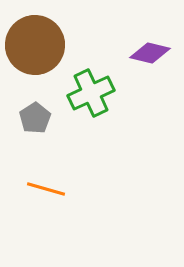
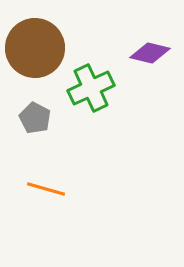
brown circle: moved 3 px down
green cross: moved 5 px up
gray pentagon: rotated 12 degrees counterclockwise
